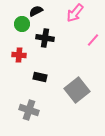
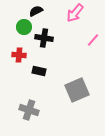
green circle: moved 2 px right, 3 px down
black cross: moved 1 px left
black rectangle: moved 1 px left, 6 px up
gray square: rotated 15 degrees clockwise
